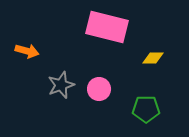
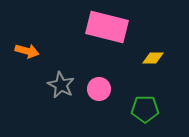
gray star: rotated 24 degrees counterclockwise
green pentagon: moved 1 px left
